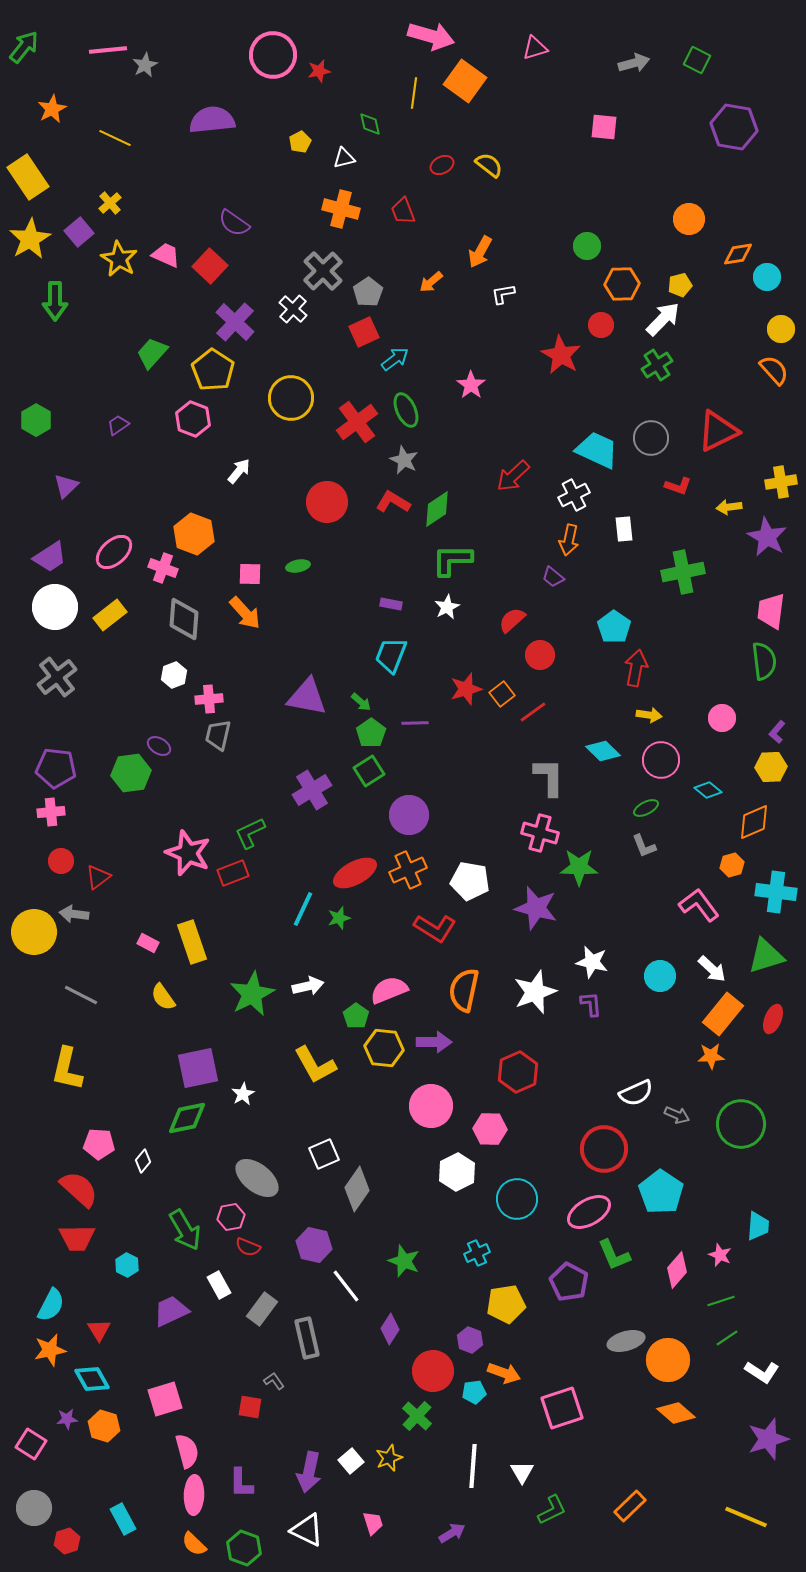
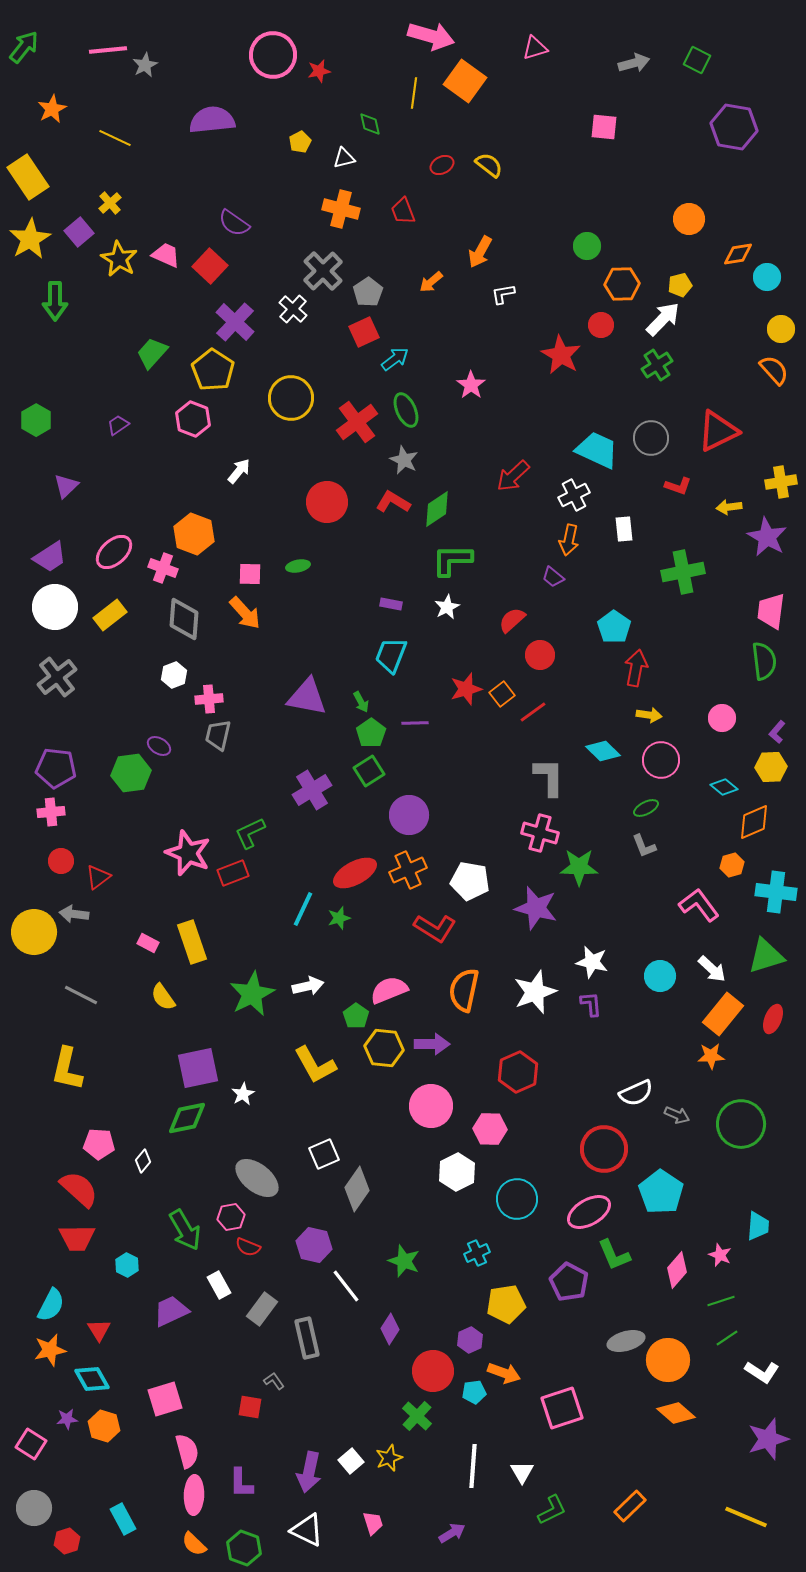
green arrow at (361, 702): rotated 20 degrees clockwise
cyan diamond at (708, 790): moved 16 px right, 3 px up
purple arrow at (434, 1042): moved 2 px left, 2 px down
purple hexagon at (470, 1340): rotated 15 degrees clockwise
